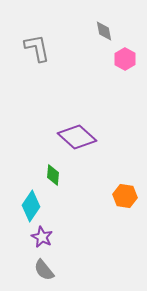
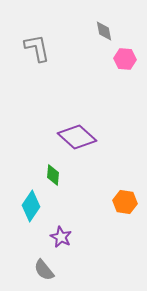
pink hexagon: rotated 25 degrees counterclockwise
orange hexagon: moved 6 px down
purple star: moved 19 px right
